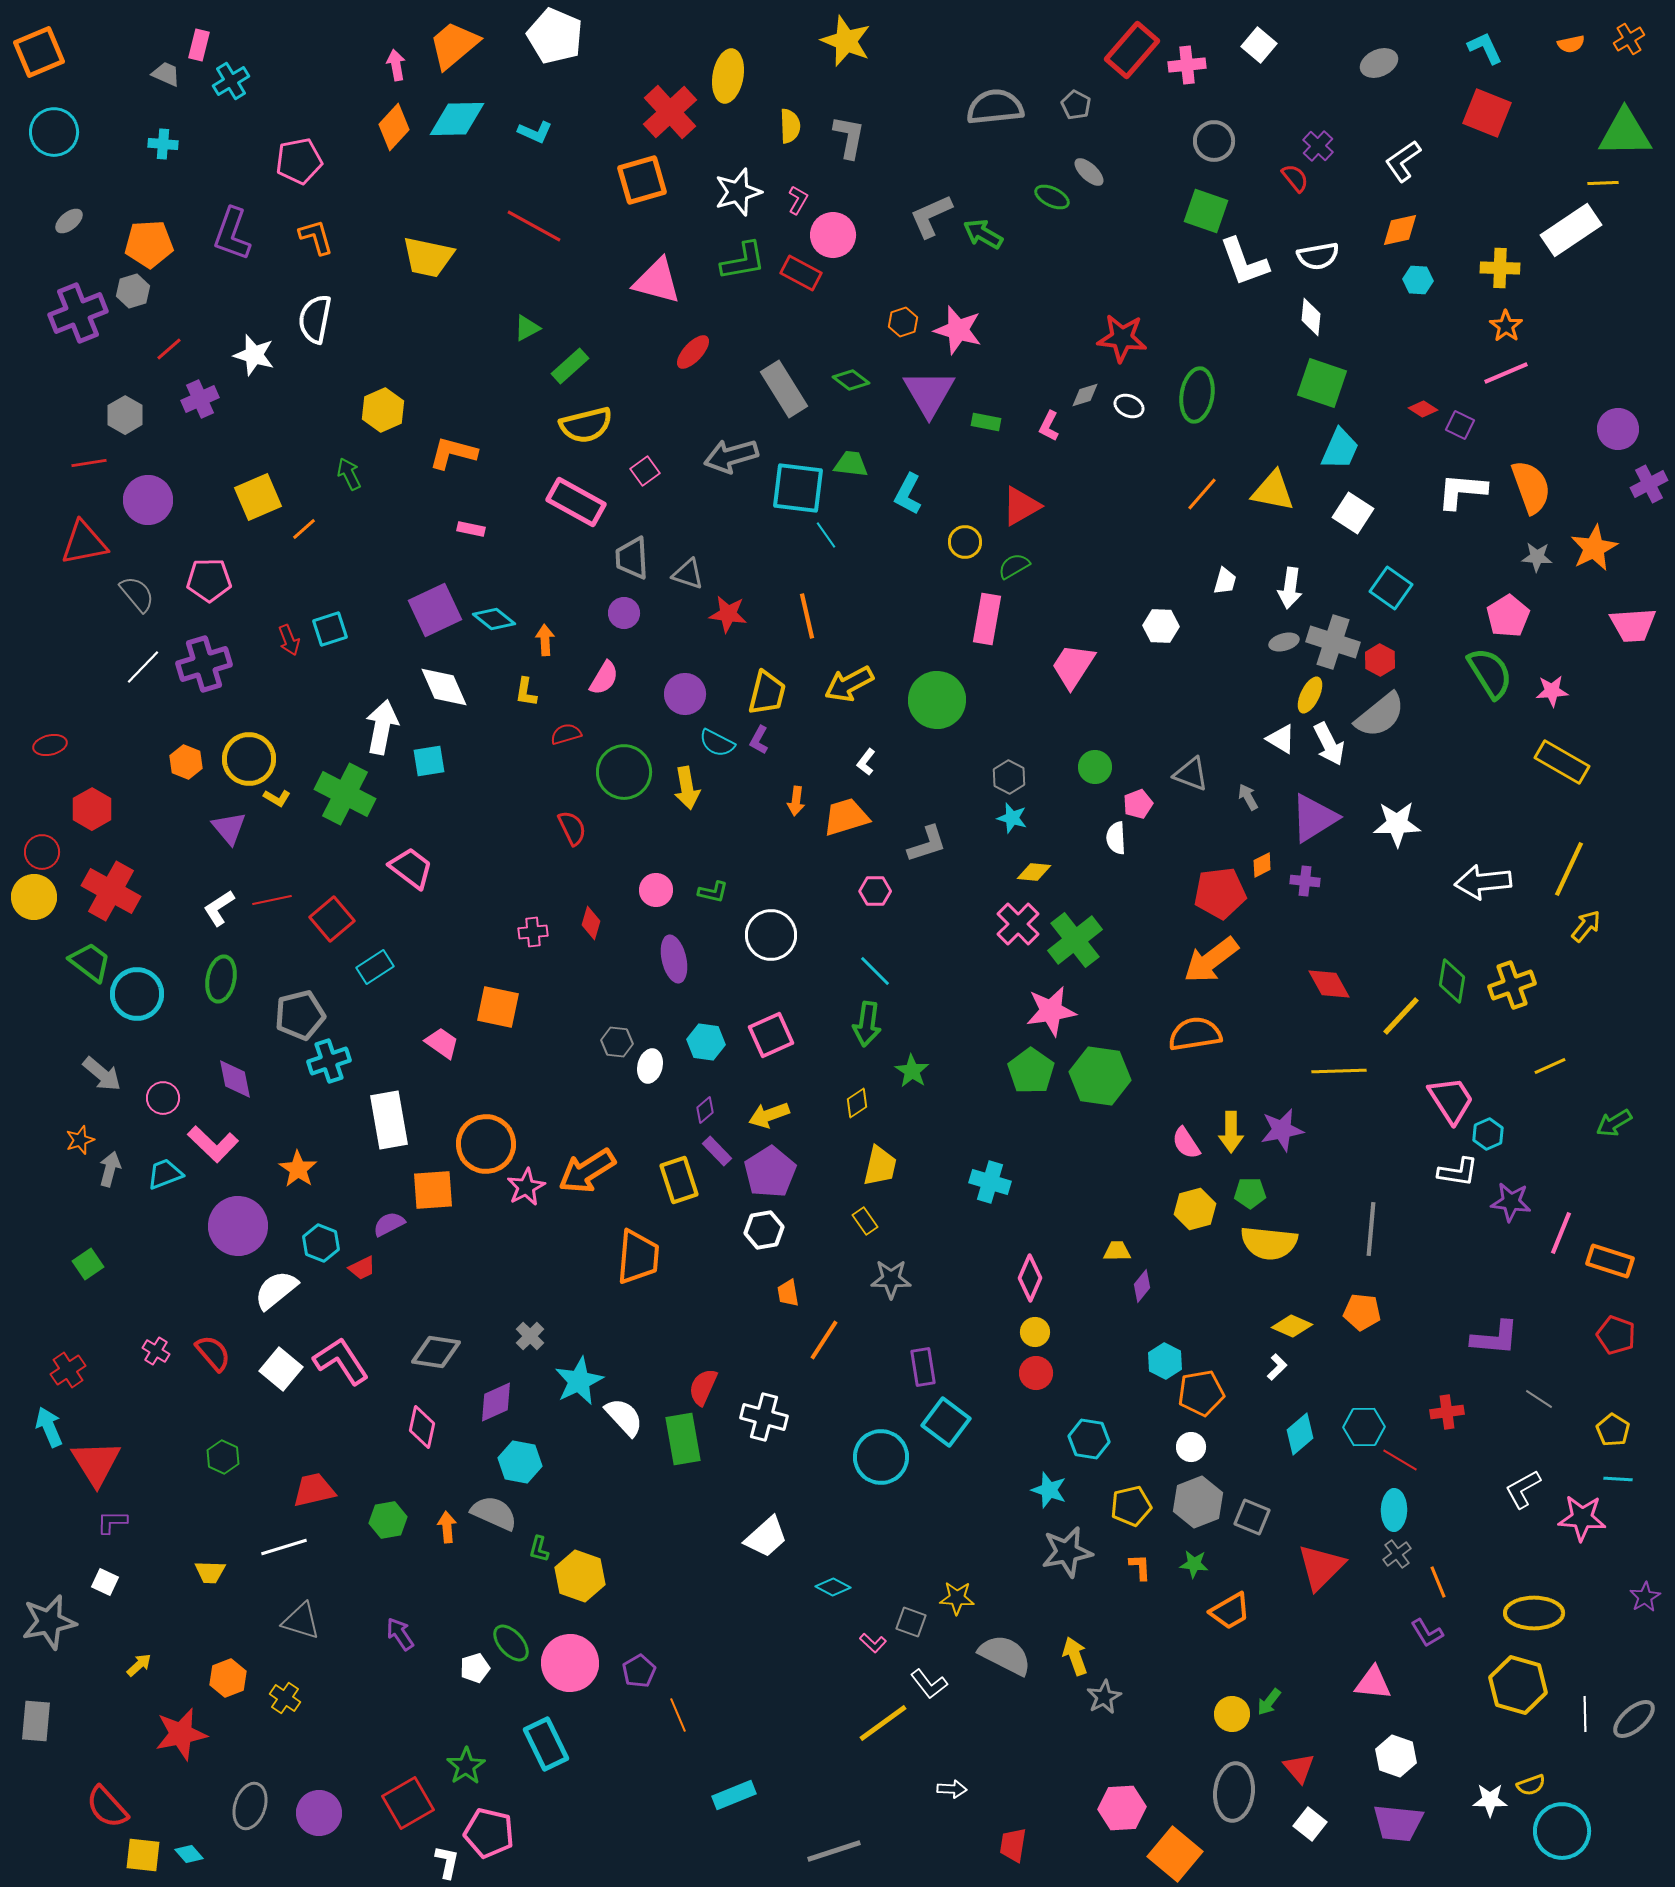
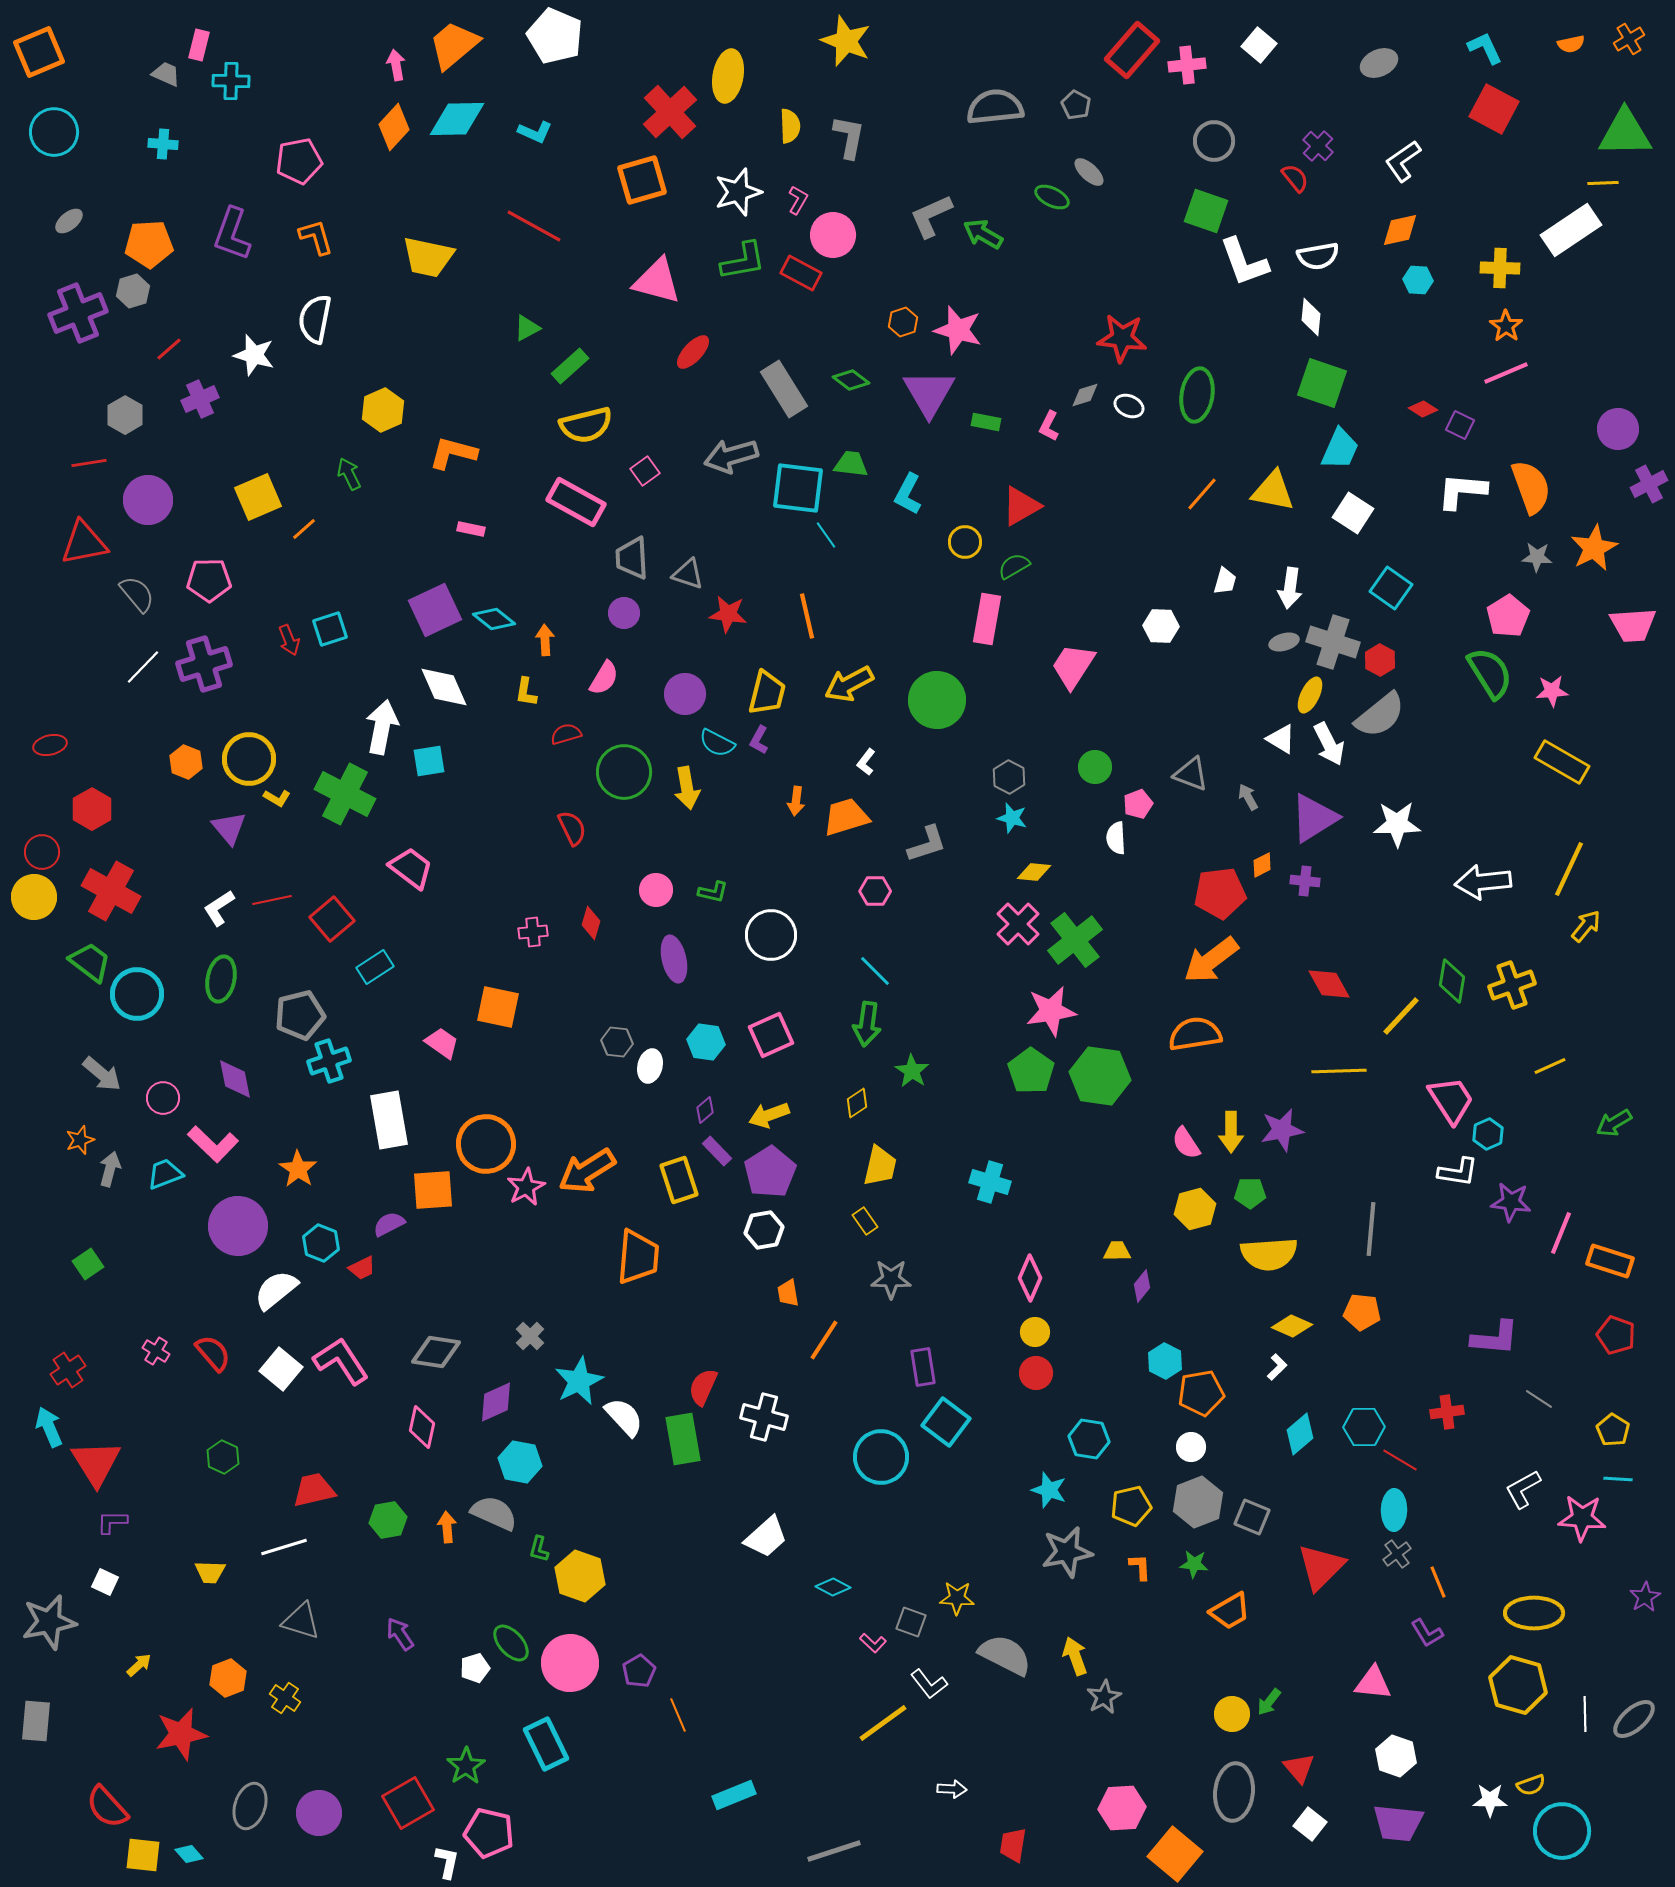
cyan cross at (231, 81): rotated 33 degrees clockwise
red square at (1487, 113): moved 7 px right, 4 px up; rotated 6 degrees clockwise
yellow semicircle at (1269, 1243): moved 11 px down; rotated 10 degrees counterclockwise
